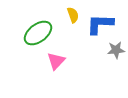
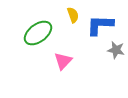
blue L-shape: moved 1 px down
gray star: rotated 18 degrees clockwise
pink triangle: moved 7 px right
